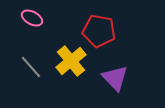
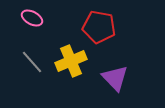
red pentagon: moved 4 px up
yellow cross: rotated 16 degrees clockwise
gray line: moved 1 px right, 5 px up
